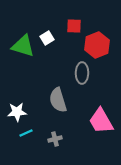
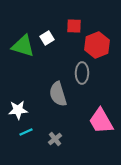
gray semicircle: moved 6 px up
white star: moved 1 px right, 2 px up
cyan line: moved 1 px up
gray cross: rotated 24 degrees counterclockwise
